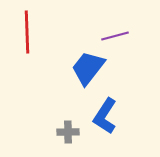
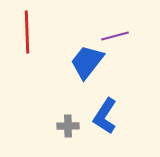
blue trapezoid: moved 1 px left, 6 px up
gray cross: moved 6 px up
